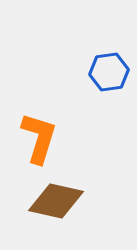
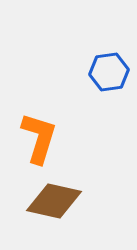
brown diamond: moved 2 px left
